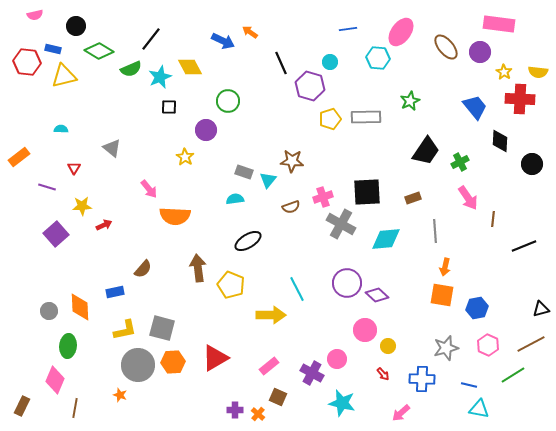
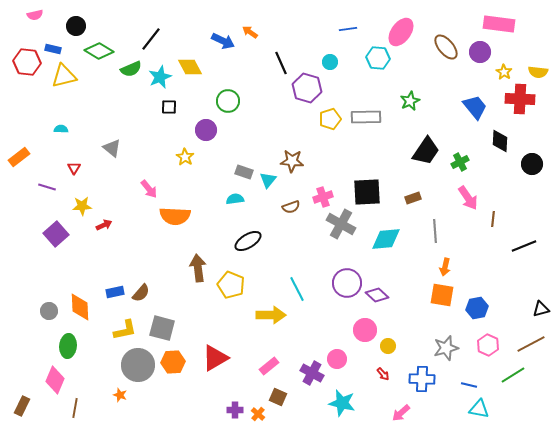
purple hexagon at (310, 86): moved 3 px left, 2 px down
brown semicircle at (143, 269): moved 2 px left, 24 px down
